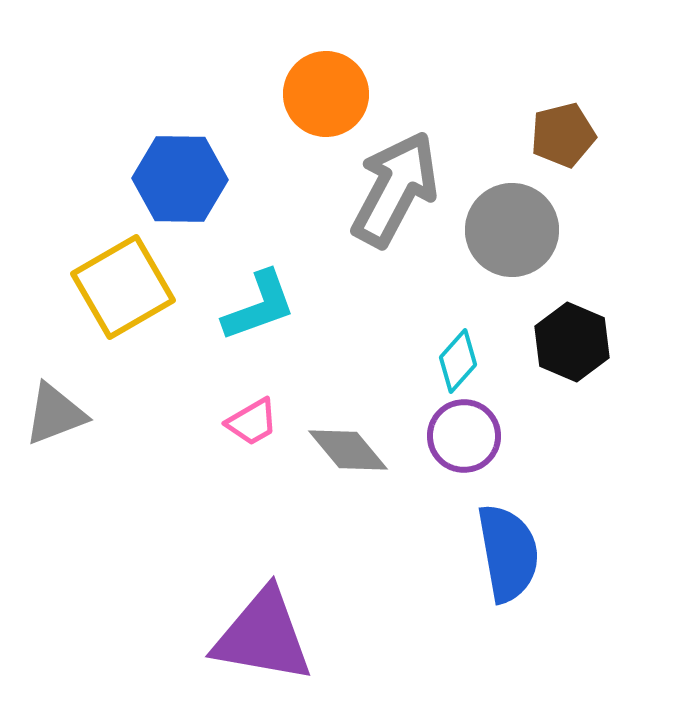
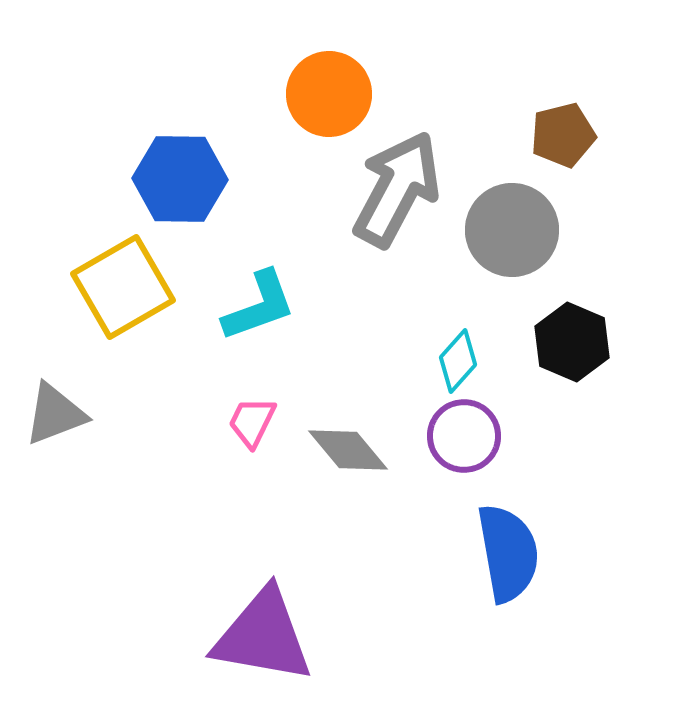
orange circle: moved 3 px right
gray arrow: moved 2 px right
pink trapezoid: rotated 146 degrees clockwise
